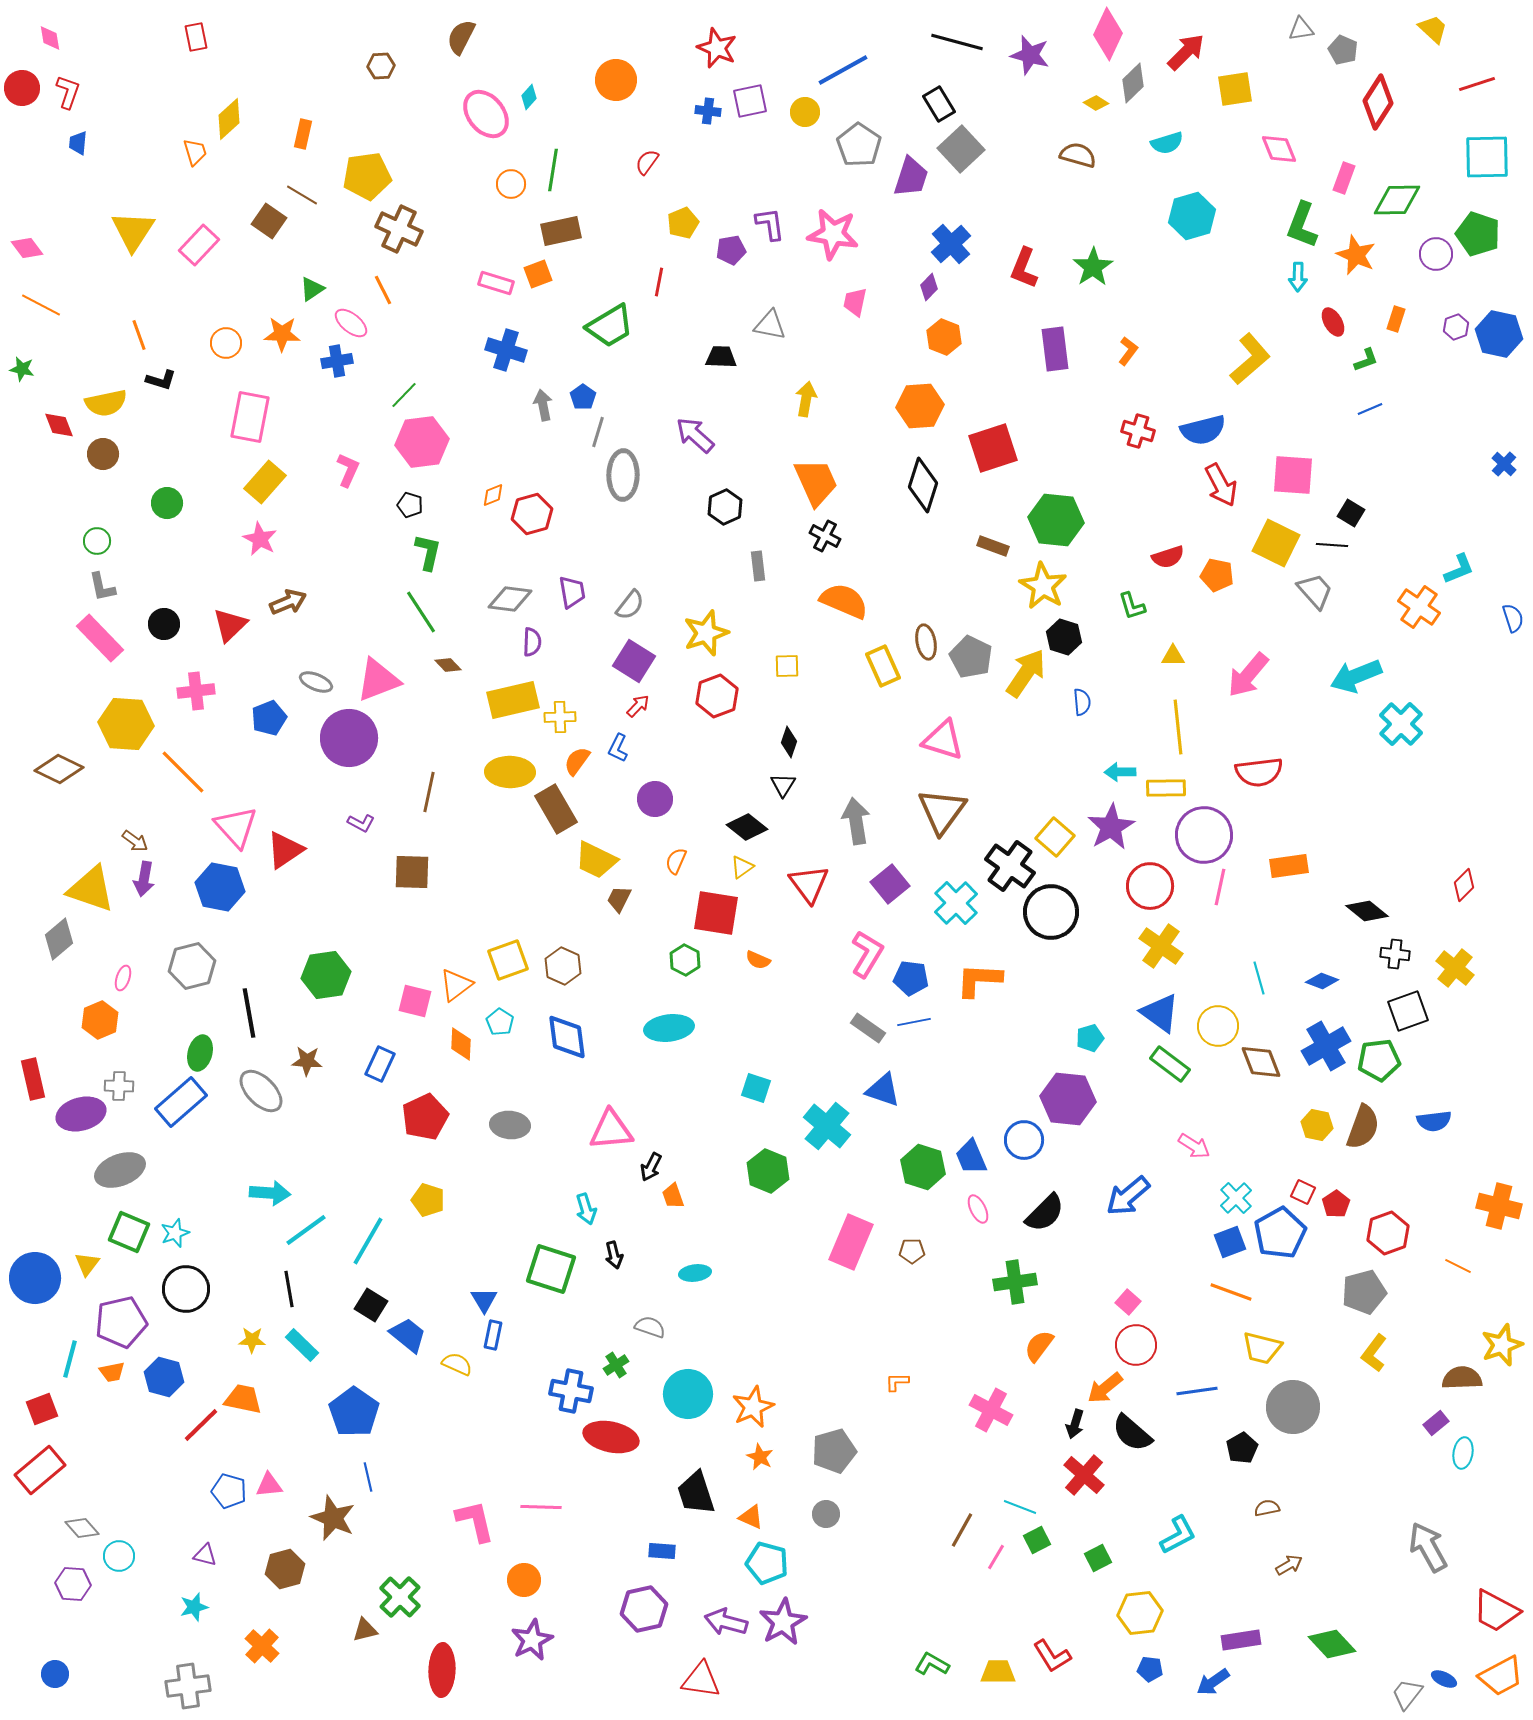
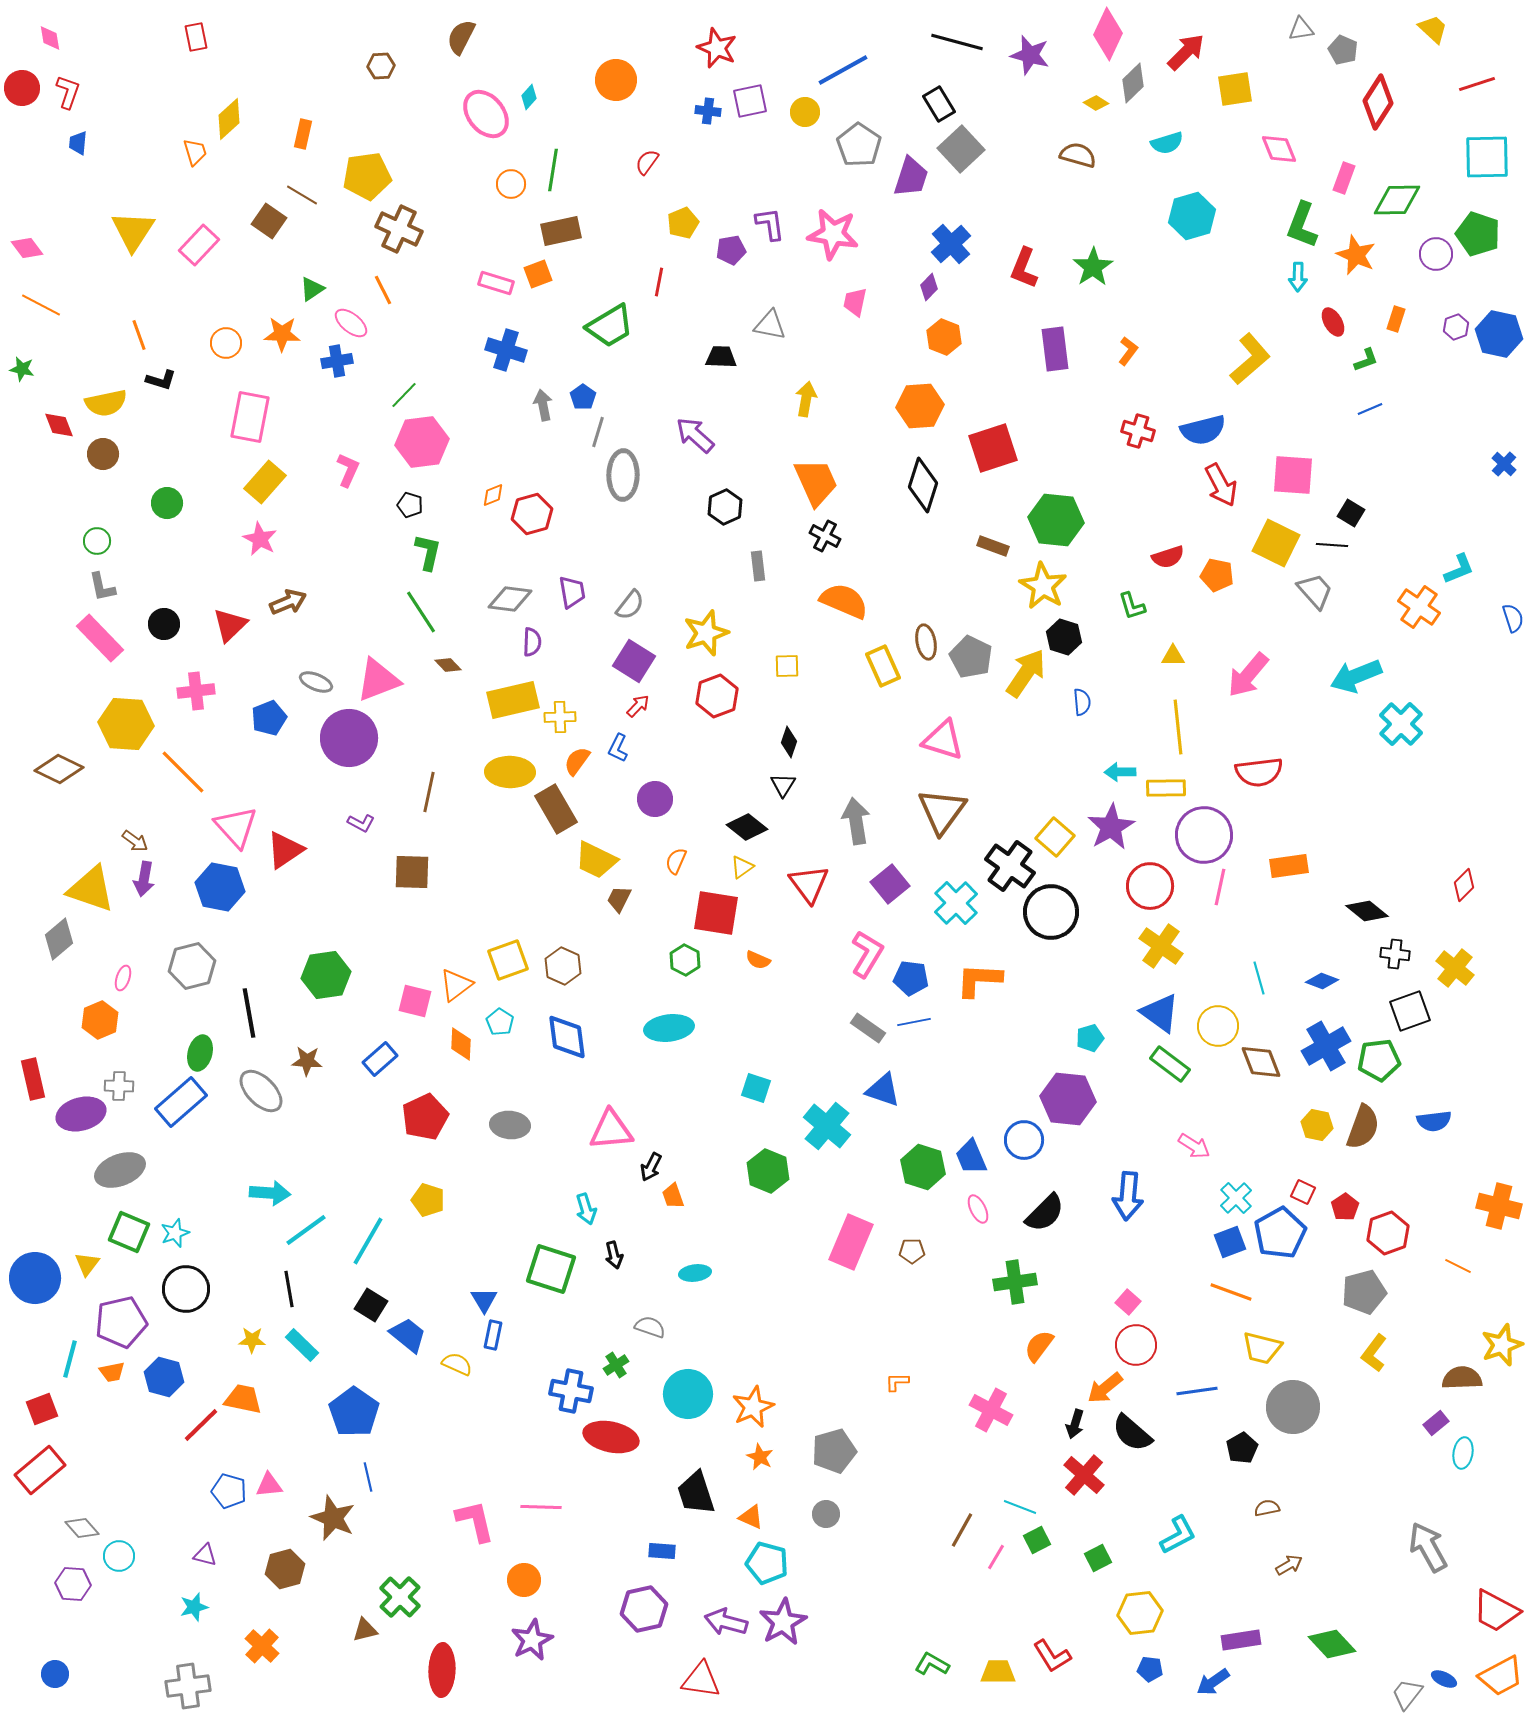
black square at (1408, 1011): moved 2 px right
blue rectangle at (380, 1064): moved 5 px up; rotated 24 degrees clockwise
blue arrow at (1128, 1196): rotated 45 degrees counterclockwise
red pentagon at (1336, 1204): moved 9 px right, 3 px down
